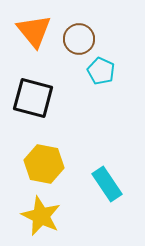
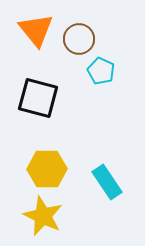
orange triangle: moved 2 px right, 1 px up
black square: moved 5 px right
yellow hexagon: moved 3 px right, 5 px down; rotated 12 degrees counterclockwise
cyan rectangle: moved 2 px up
yellow star: moved 2 px right
